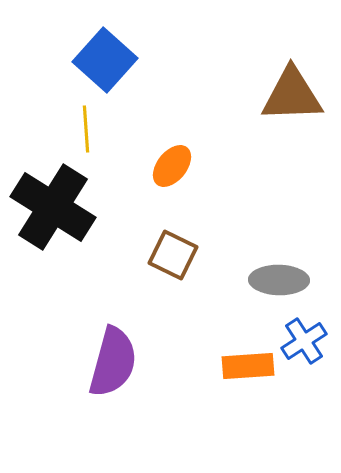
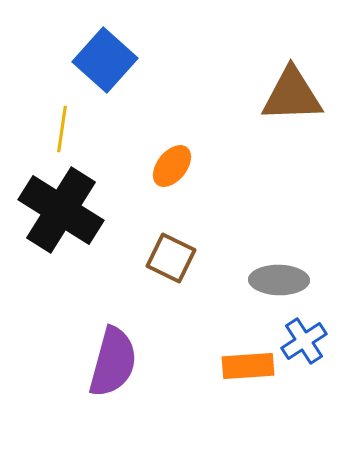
yellow line: moved 24 px left; rotated 12 degrees clockwise
black cross: moved 8 px right, 3 px down
brown square: moved 2 px left, 3 px down
